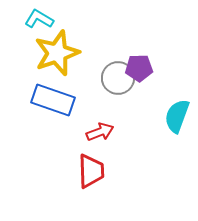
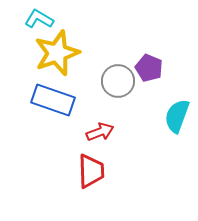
purple pentagon: moved 10 px right; rotated 24 degrees clockwise
gray circle: moved 3 px down
